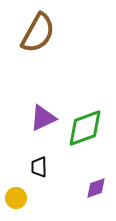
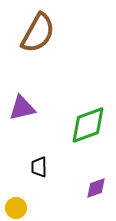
purple triangle: moved 21 px left, 10 px up; rotated 12 degrees clockwise
green diamond: moved 3 px right, 3 px up
yellow circle: moved 10 px down
